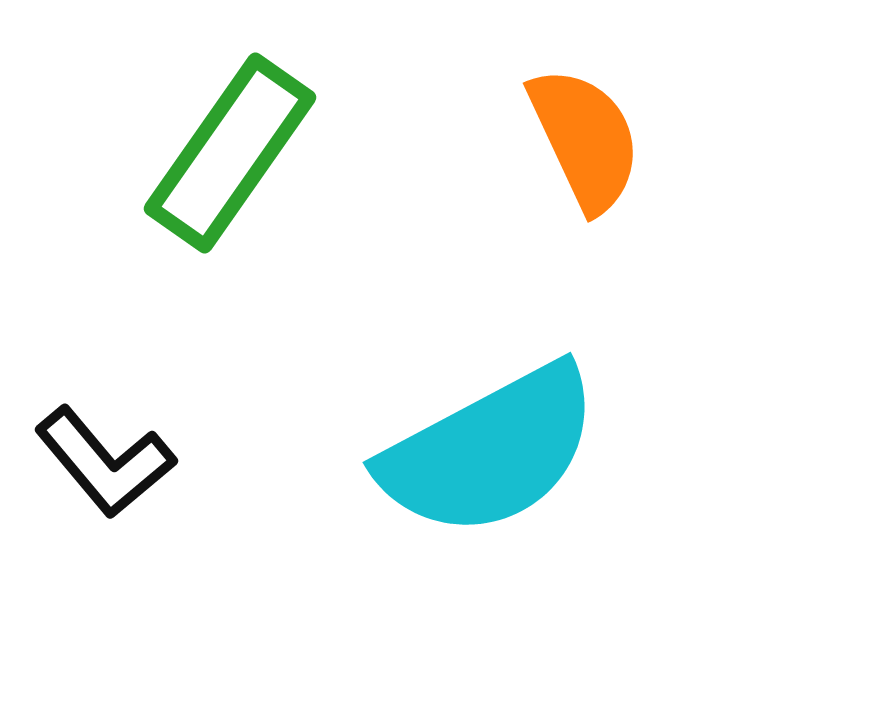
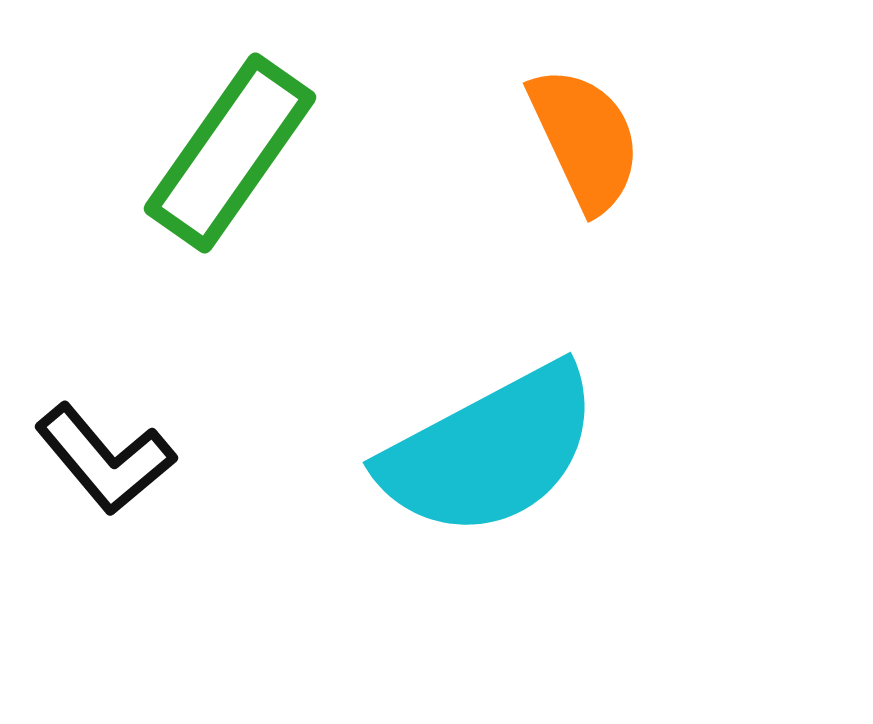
black L-shape: moved 3 px up
